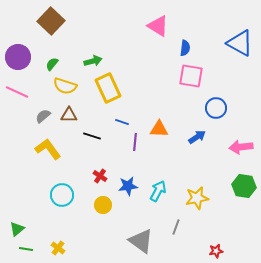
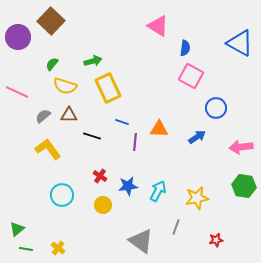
purple circle: moved 20 px up
pink square: rotated 20 degrees clockwise
red star: moved 11 px up
